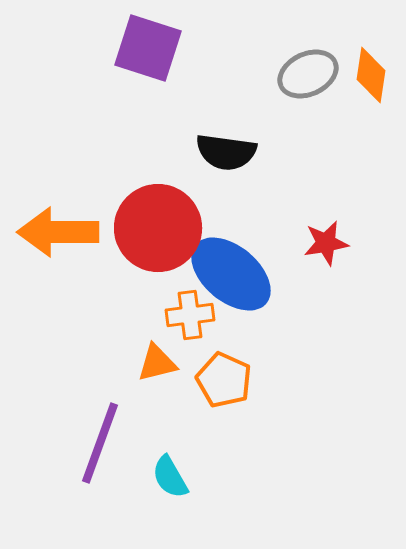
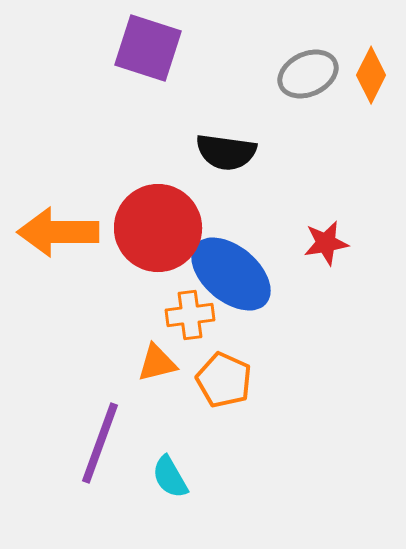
orange diamond: rotated 18 degrees clockwise
